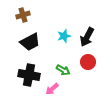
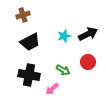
black arrow: moved 1 px right, 3 px up; rotated 144 degrees counterclockwise
